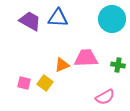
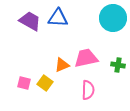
cyan circle: moved 1 px right, 1 px up
pink trapezoid: rotated 10 degrees counterclockwise
pink semicircle: moved 17 px left, 7 px up; rotated 60 degrees counterclockwise
